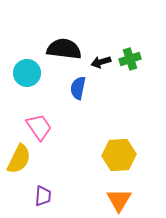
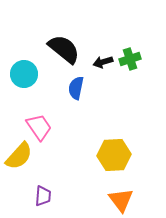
black semicircle: rotated 32 degrees clockwise
black arrow: moved 2 px right
cyan circle: moved 3 px left, 1 px down
blue semicircle: moved 2 px left
yellow hexagon: moved 5 px left
yellow semicircle: moved 3 px up; rotated 16 degrees clockwise
orange triangle: moved 2 px right; rotated 8 degrees counterclockwise
